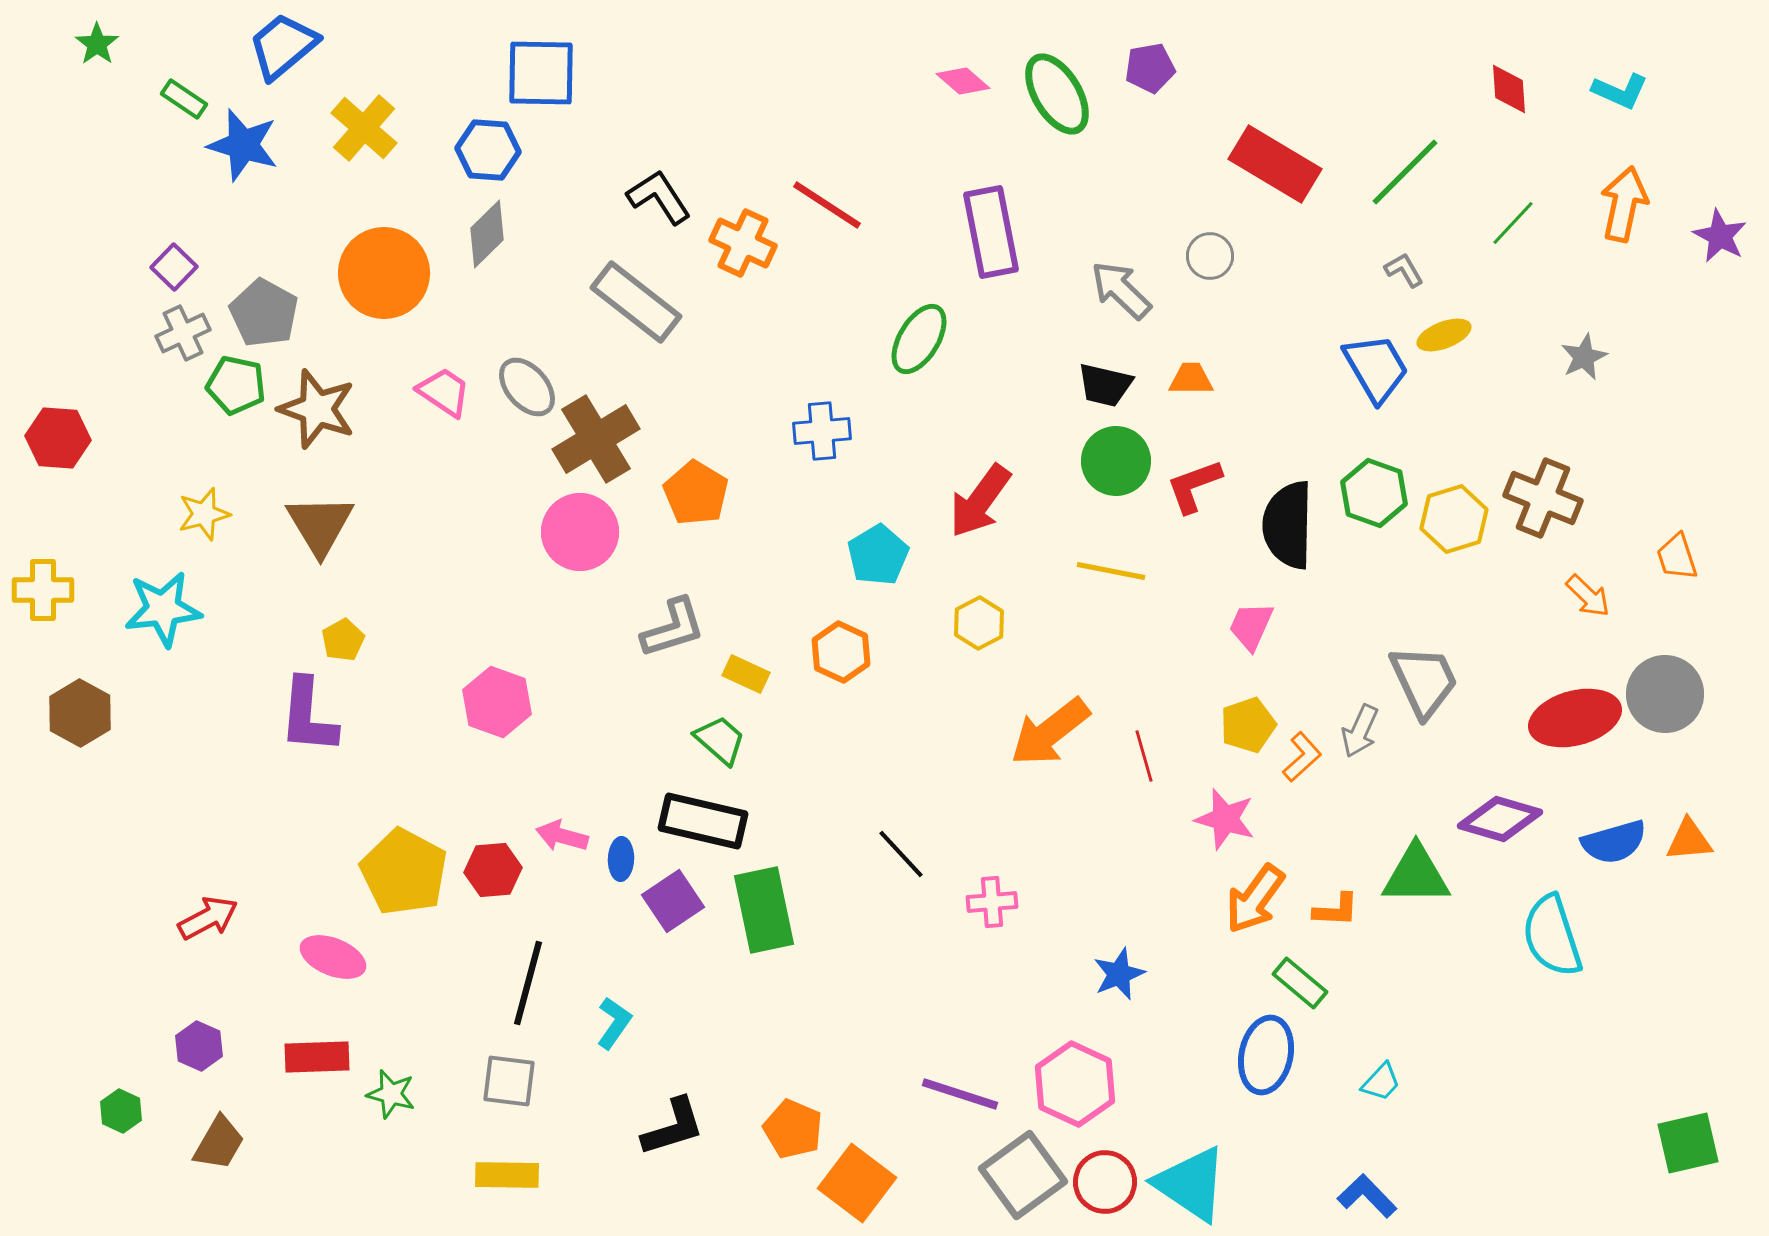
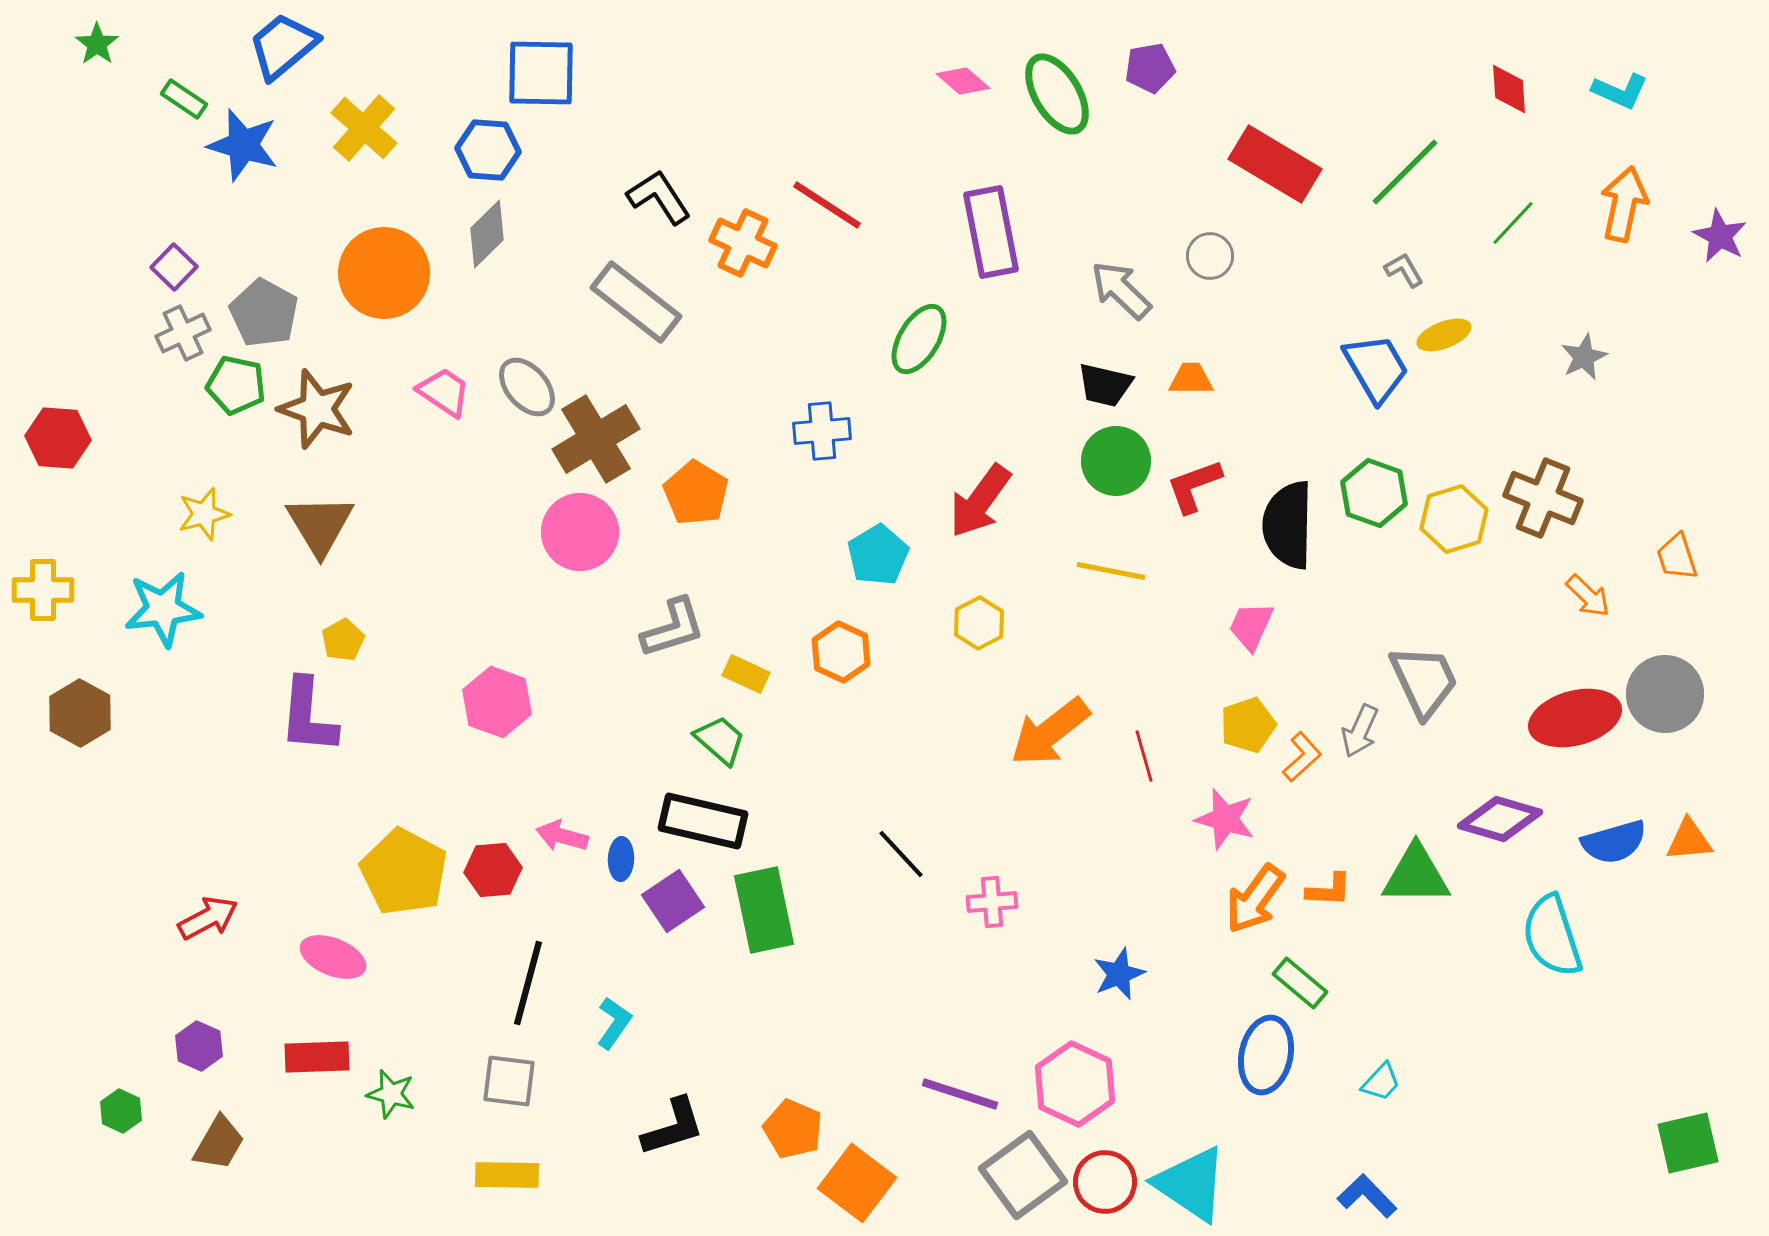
orange L-shape at (1336, 910): moved 7 px left, 20 px up
